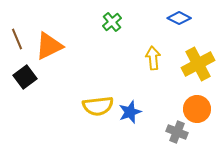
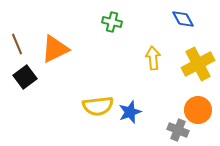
blue diamond: moved 4 px right, 1 px down; rotated 35 degrees clockwise
green cross: rotated 36 degrees counterclockwise
brown line: moved 5 px down
orange triangle: moved 6 px right, 3 px down
orange circle: moved 1 px right, 1 px down
gray cross: moved 1 px right, 2 px up
